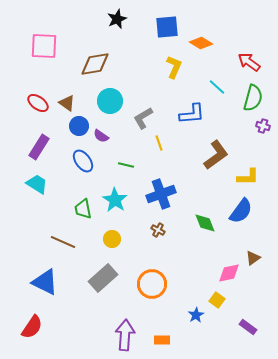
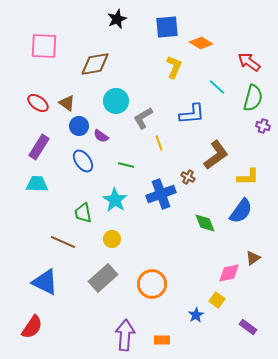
cyan circle at (110, 101): moved 6 px right
cyan trapezoid at (37, 184): rotated 30 degrees counterclockwise
green trapezoid at (83, 209): moved 4 px down
brown cross at (158, 230): moved 30 px right, 53 px up
